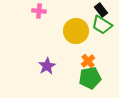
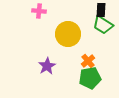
black rectangle: rotated 40 degrees clockwise
green trapezoid: moved 1 px right
yellow circle: moved 8 px left, 3 px down
